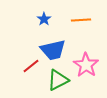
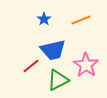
orange line: rotated 18 degrees counterclockwise
